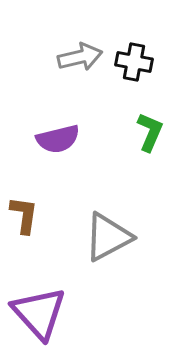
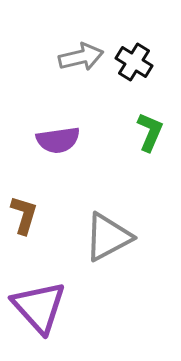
gray arrow: moved 1 px right
black cross: rotated 21 degrees clockwise
purple semicircle: moved 1 px down; rotated 6 degrees clockwise
brown L-shape: rotated 9 degrees clockwise
purple triangle: moved 6 px up
